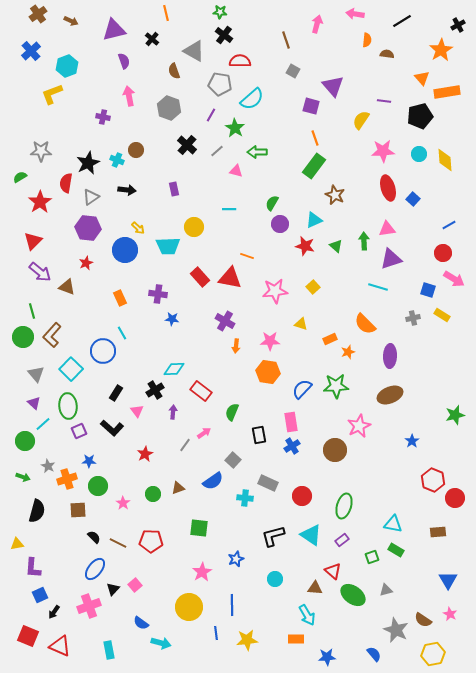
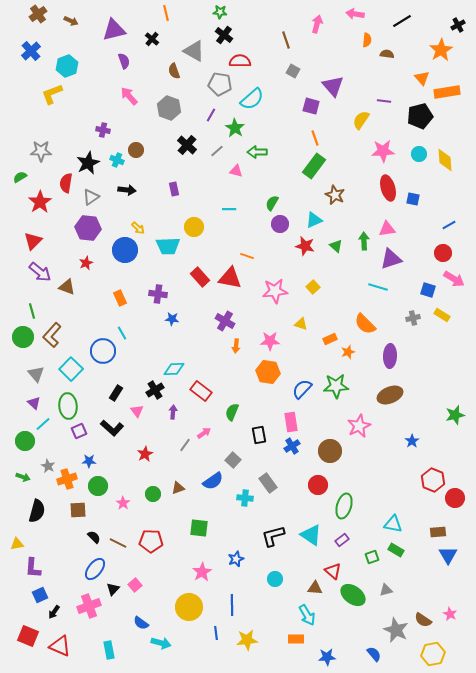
pink arrow at (129, 96): rotated 30 degrees counterclockwise
purple cross at (103, 117): moved 13 px down
blue square at (413, 199): rotated 32 degrees counterclockwise
brown circle at (335, 450): moved 5 px left, 1 px down
gray rectangle at (268, 483): rotated 30 degrees clockwise
red circle at (302, 496): moved 16 px right, 11 px up
blue triangle at (448, 580): moved 25 px up
